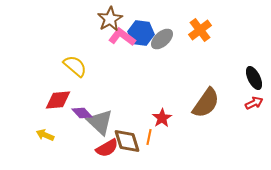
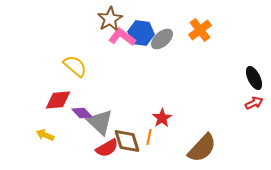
brown semicircle: moved 4 px left, 45 px down; rotated 8 degrees clockwise
